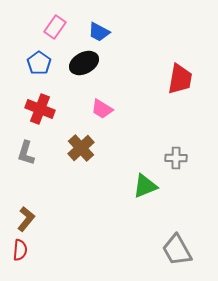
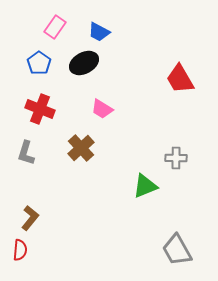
red trapezoid: rotated 140 degrees clockwise
brown L-shape: moved 4 px right, 1 px up
